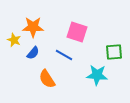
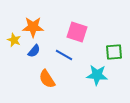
blue semicircle: moved 1 px right, 2 px up
